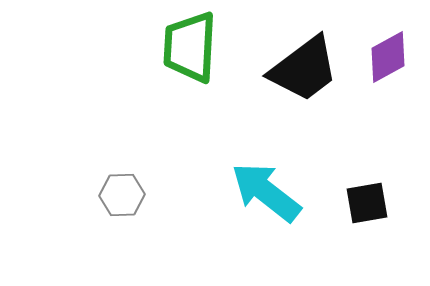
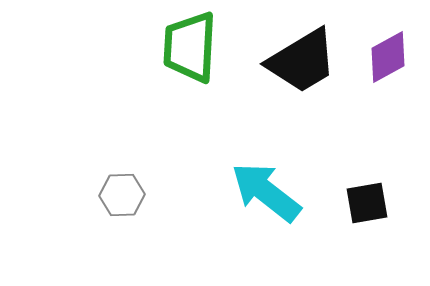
black trapezoid: moved 2 px left, 8 px up; rotated 6 degrees clockwise
